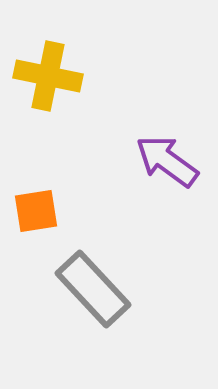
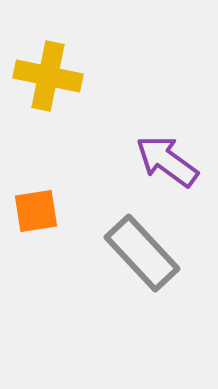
gray rectangle: moved 49 px right, 36 px up
